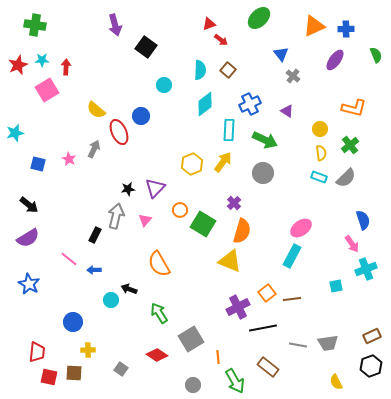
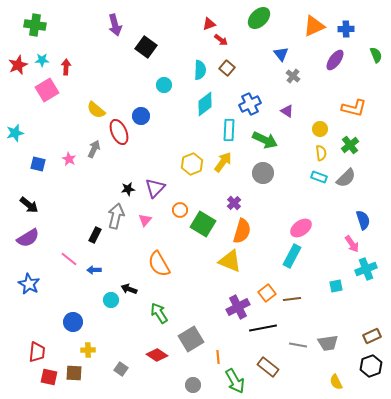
brown square at (228, 70): moved 1 px left, 2 px up
